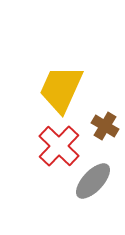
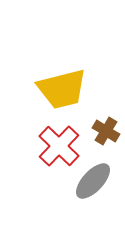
yellow trapezoid: moved 1 px right; rotated 128 degrees counterclockwise
brown cross: moved 1 px right, 5 px down
